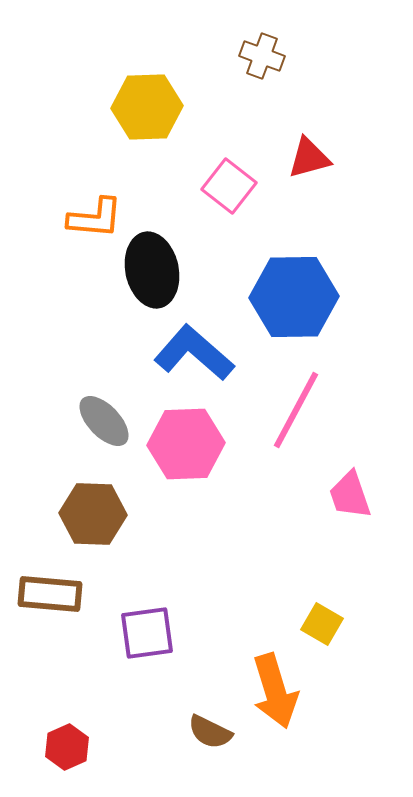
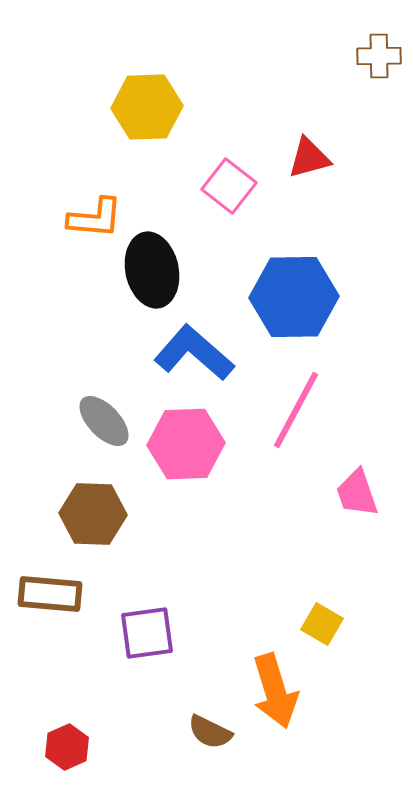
brown cross: moved 117 px right; rotated 21 degrees counterclockwise
pink trapezoid: moved 7 px right, 2 px up
